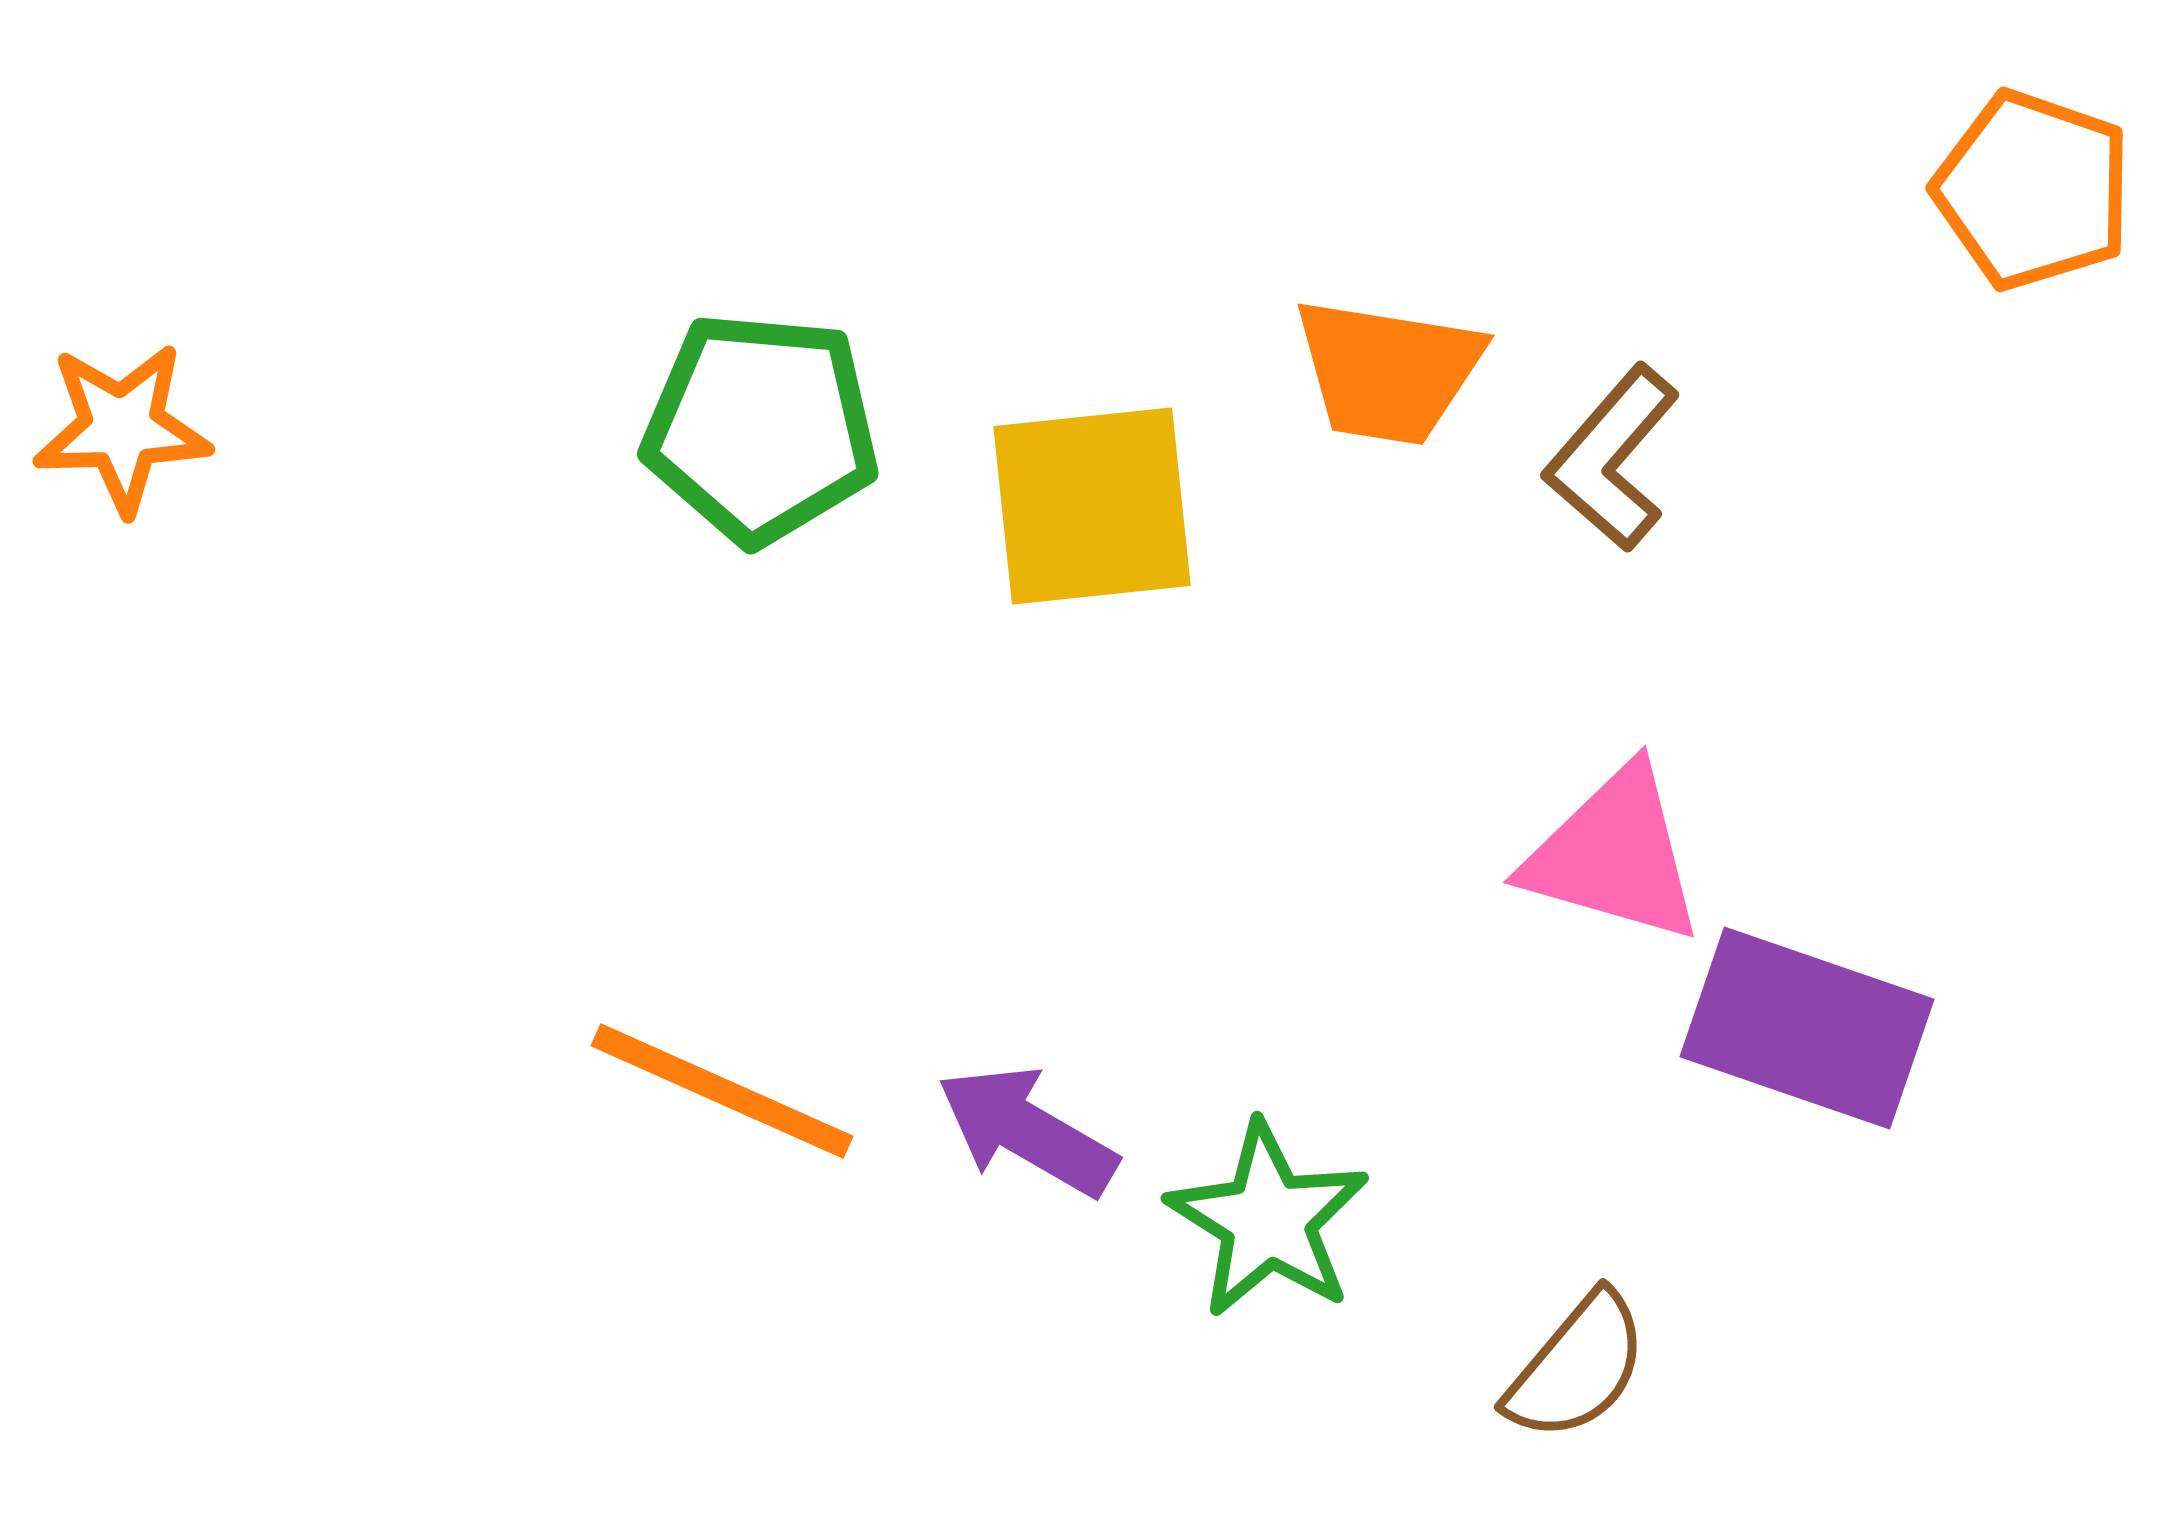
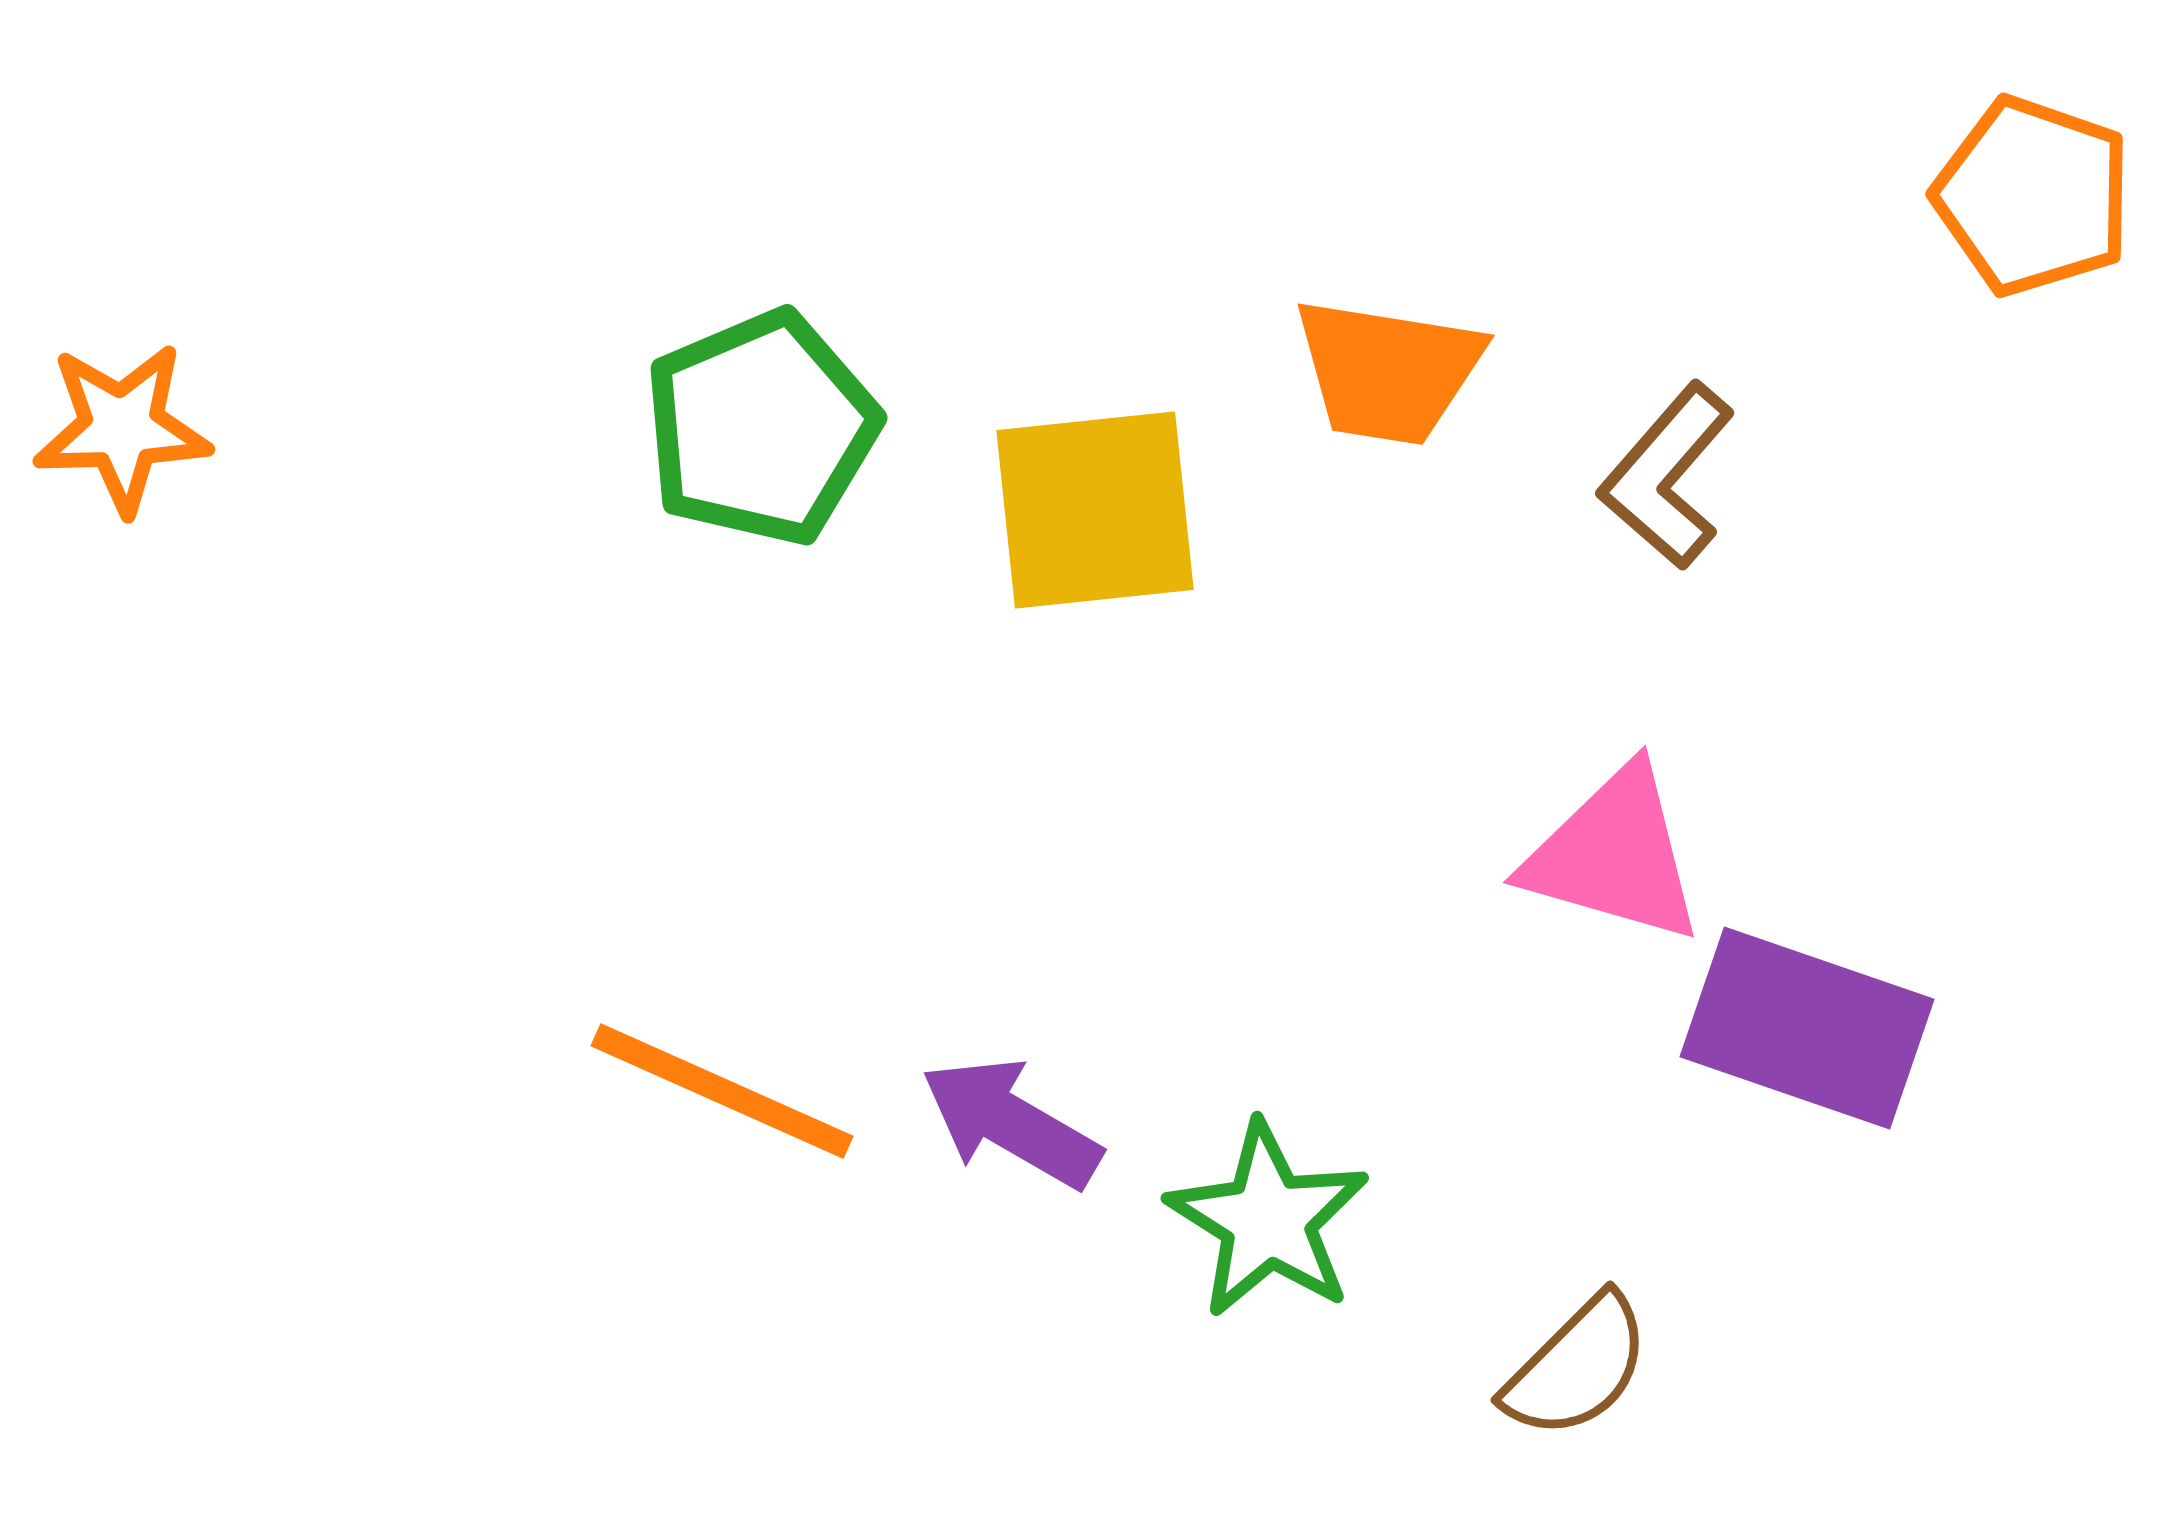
orange pentagon: moved 6 px down
green pentagon: rotated 28 degrees counterclockwise
brown L-shape: moved 55 px right, 18 px down
yellow square: moved 3 px right, 4 px down
purple arrow: moved 16 px left, 8 px up
brown semicircle: rotated 5 degrees clockwise
